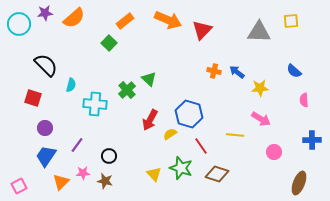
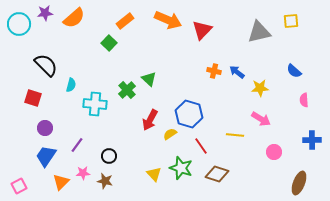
gray triangle: rotated 15 degrees counterclockwise
